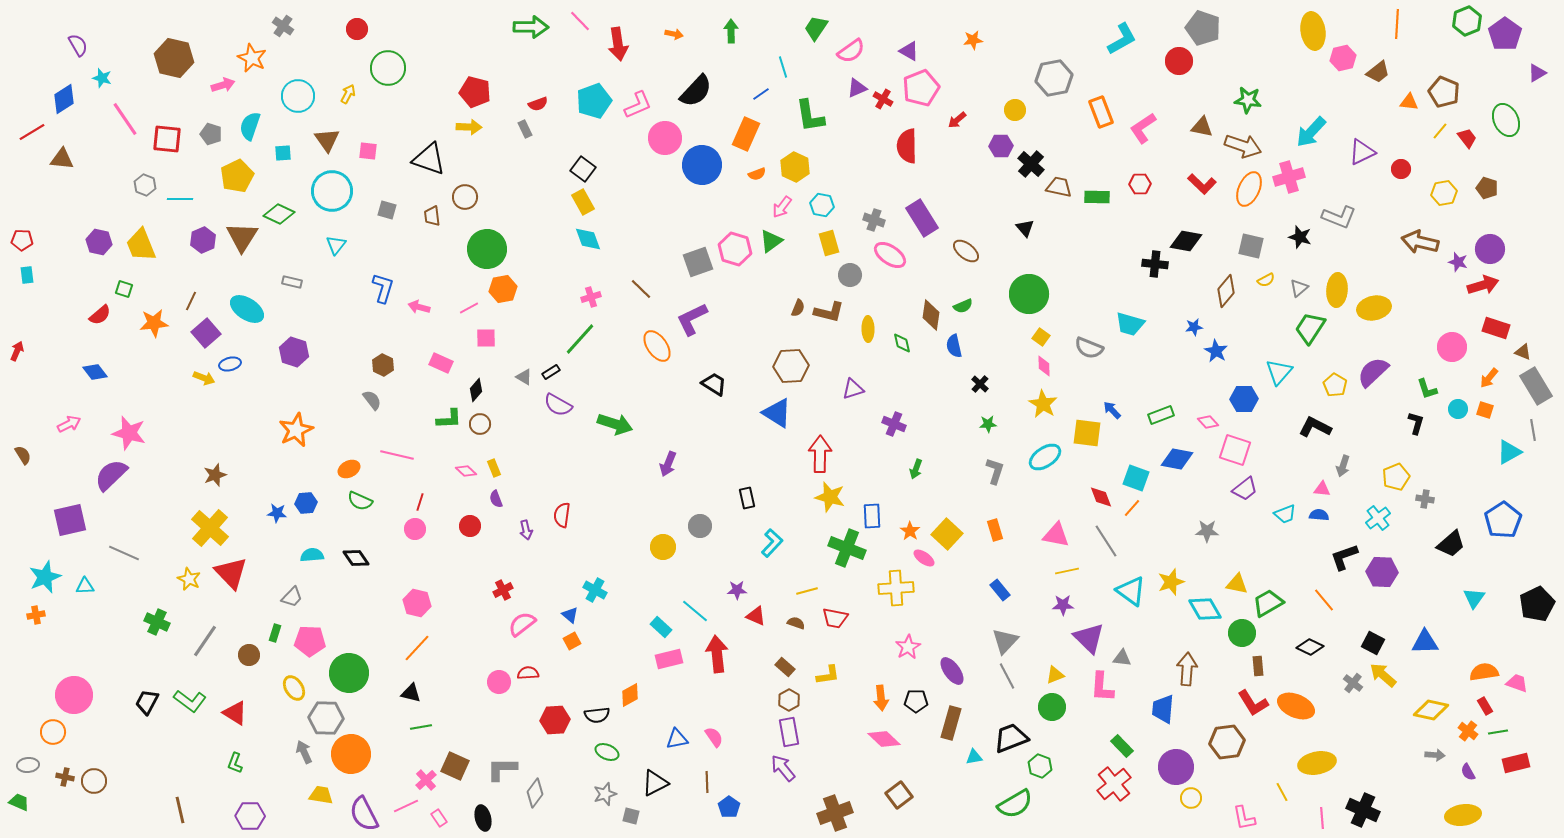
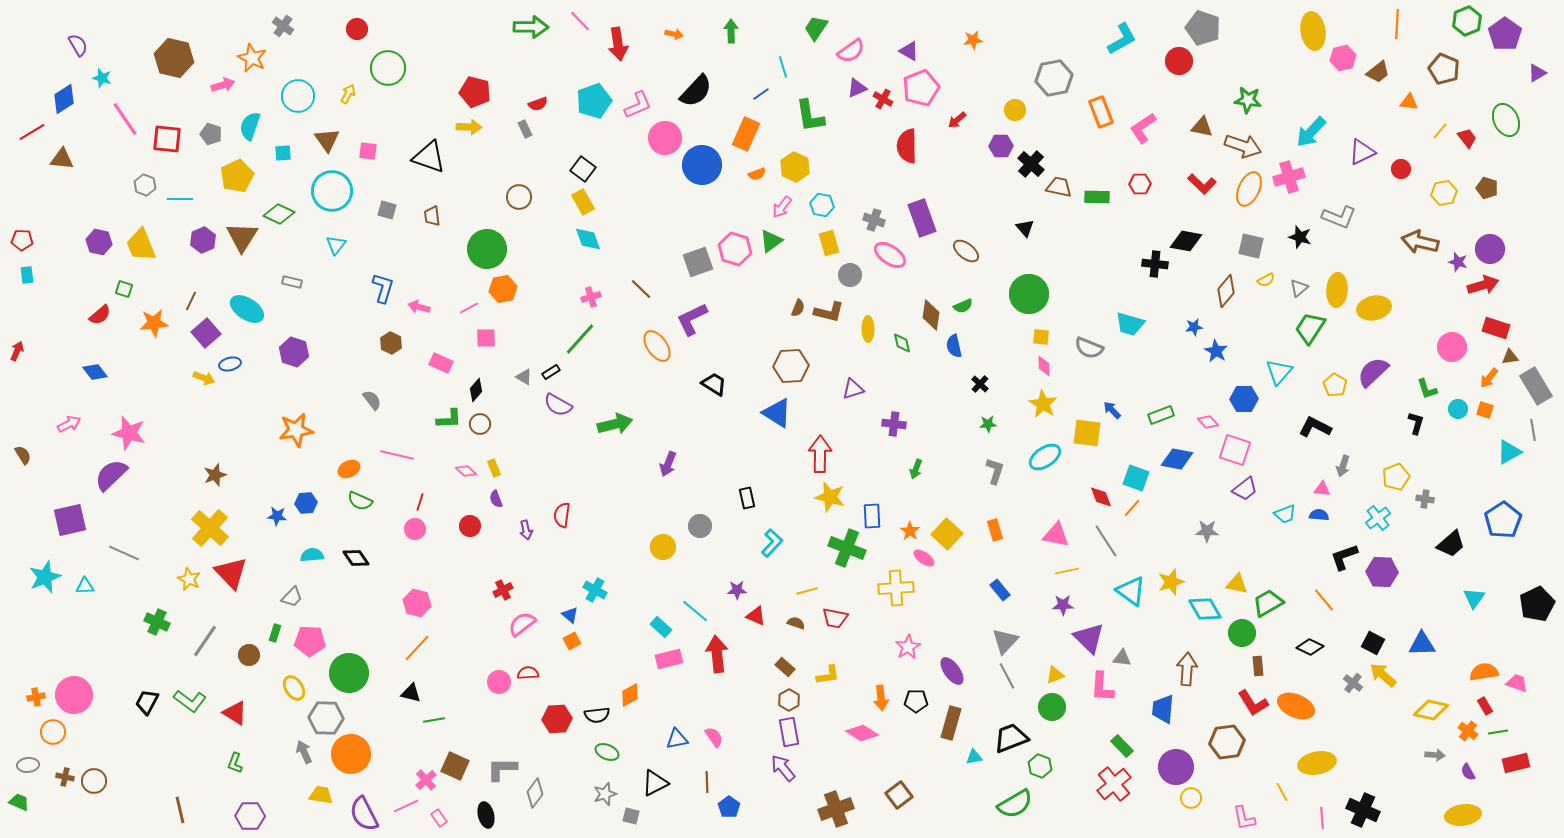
brown pentagon at (1444, 92): moved 23 px up
black triangle at (429, 159): moved 2 px up
brown circle at (465, 197): moved 54 px right
purple rectangle at (922, 218): rotated 12 degrees clockwise
yellow square at (1041, 337): rotated 30 degrees counterclockwise
brown triangle at (1523, 352): moved 13 px left, 5 px down; rotated 30 degrees counterclockwise
brown hexagon at (383, 365): moved 8 px right, 22 px up
green arrow at (615, 424): rotated 32 degrees counterclockwise
purple cross at (894, 424): rotated 15 degrees counterclockwise
orange star at (296, 430): rotated 16 degrees clockwise
blue star at (277, 513): moved 3 px down
orange cross at (36, 615): moved 82 px down
blue triangle at (1425, 642): moved 3 px left, 2 px down
red hexagon at (555, 720): moved 2 px right, 1 px up
green line at (421, 727): moved 13 px right, 7 px up
pink diamond at (884, 739): moved 22 px left, 6 px up; rotated 12 degrees counterclockwise
brown cross at (835, 813): moved 1 px right, 4 px up
black ellipse at (483, 818): moved 3 px right, 3 px up
